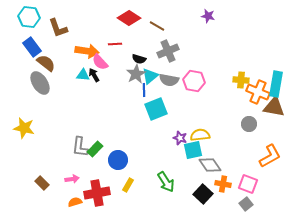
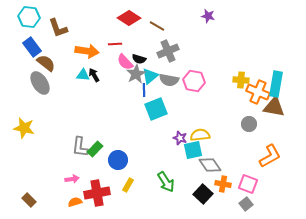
pink semicircle at (100, 62): moved 25 px right
brown rectangle at (42, 183): moved 13 px left, 17 px down
